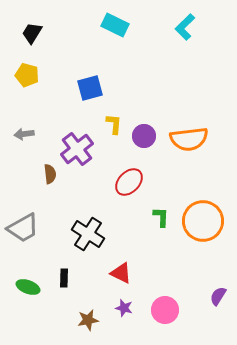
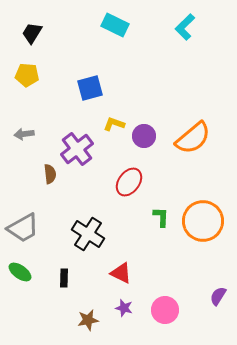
yellow pentagon: rotated 10 degrees counterclockwise
yellow L-shape: rotated 75 degrees counterclockwise
orange semicircle: moved 4 px right, 1 px up; rotated 33 degrees counterclockwise
red ellipse: rotated 8 degrees counterclockwise
green ellipse: moved 8 px left, 15 px up; rotated 15 degrees clockwise
